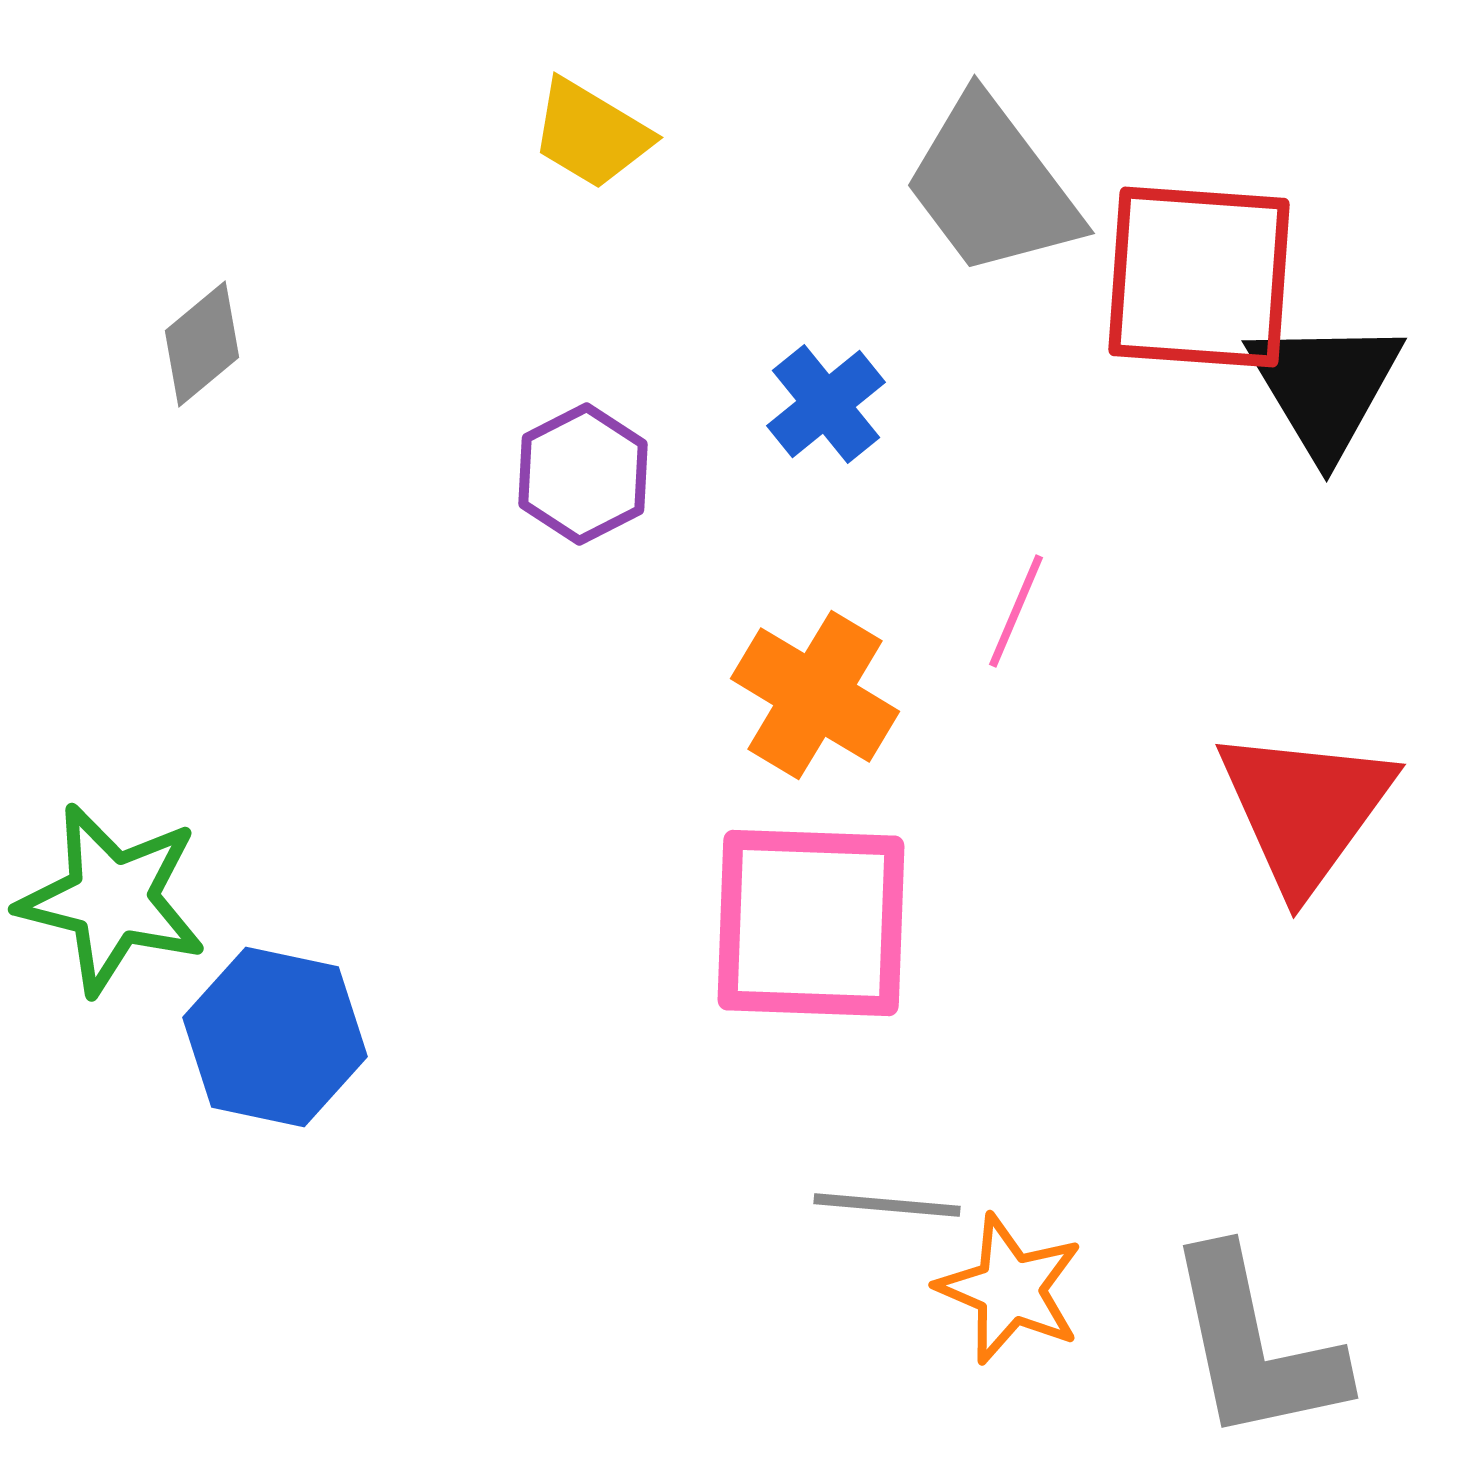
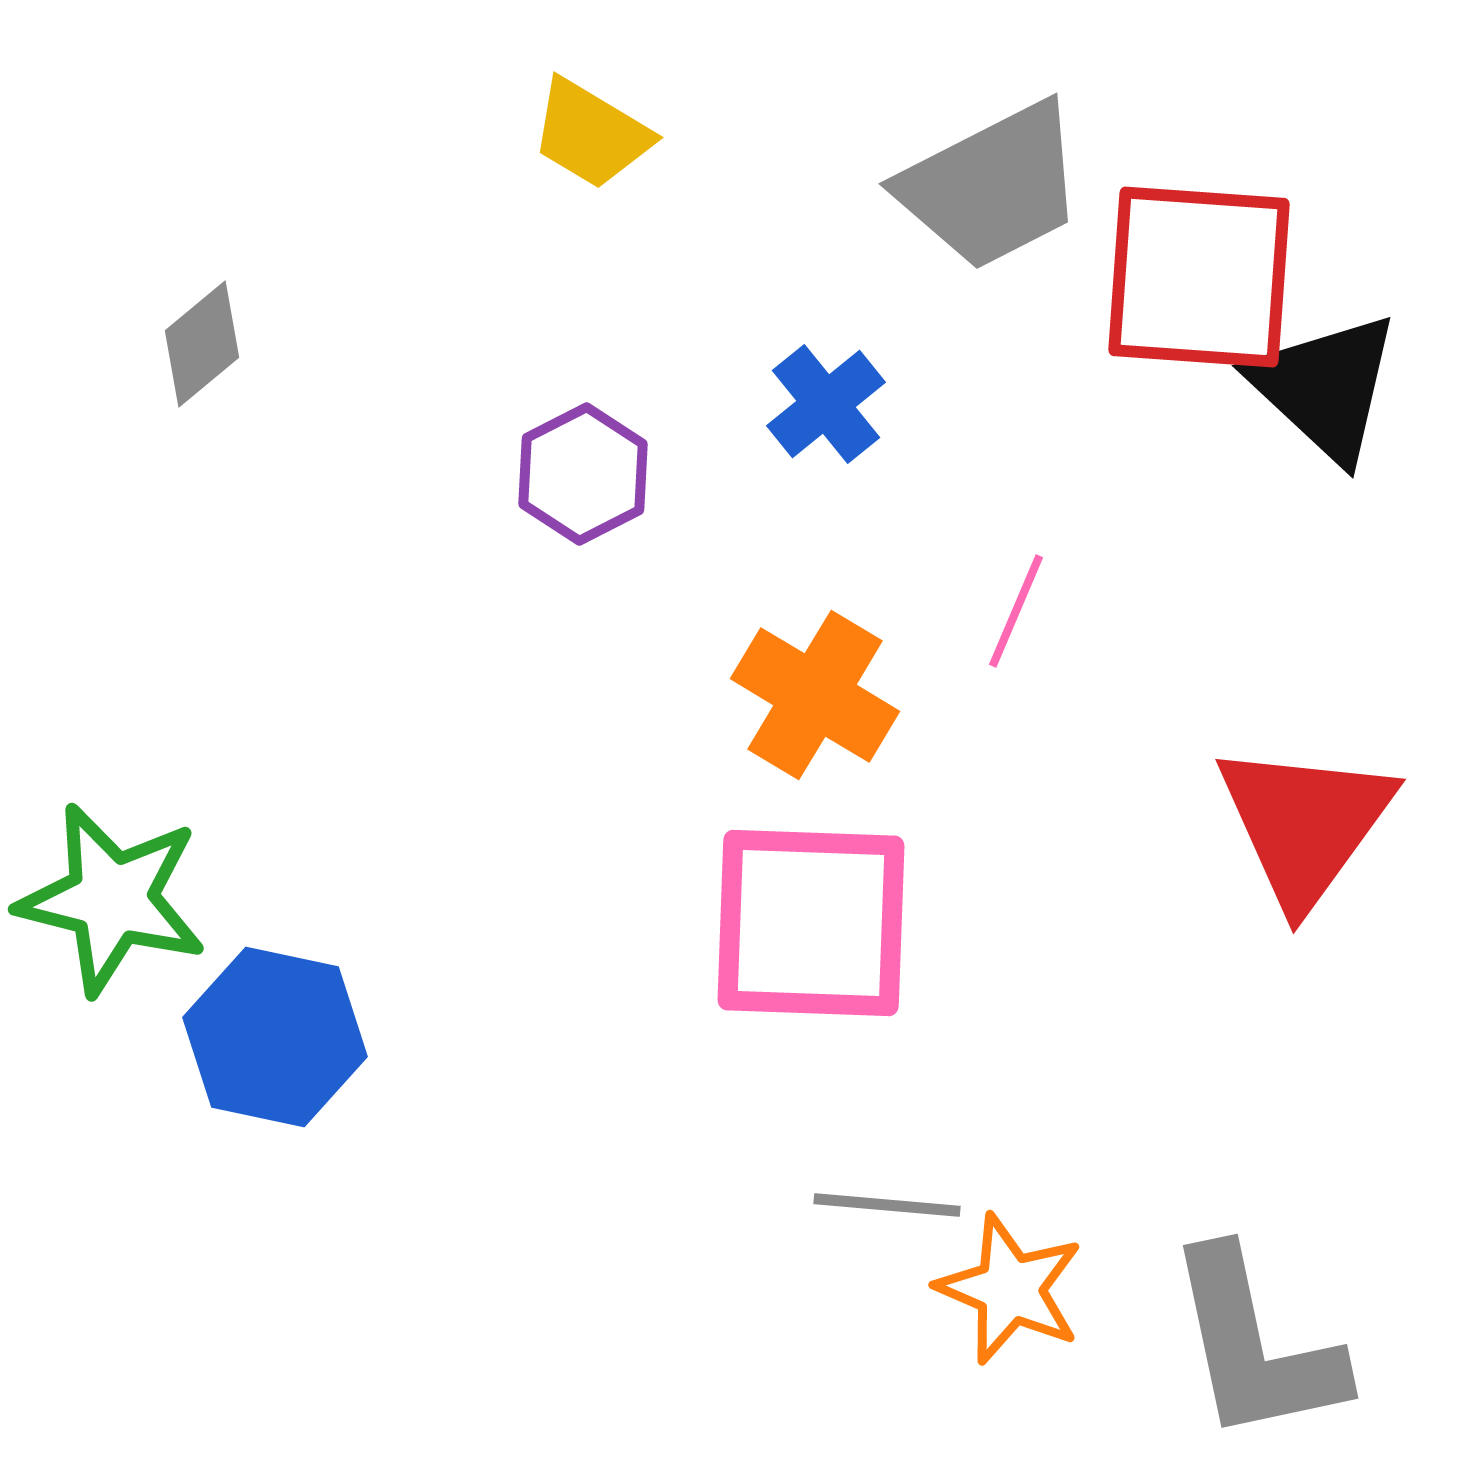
gray trapezoid: rotated 80 degrees counterclockwise
black triangle: rotated 16 degrees counterclockwise
red triangle: moved 15 px down
